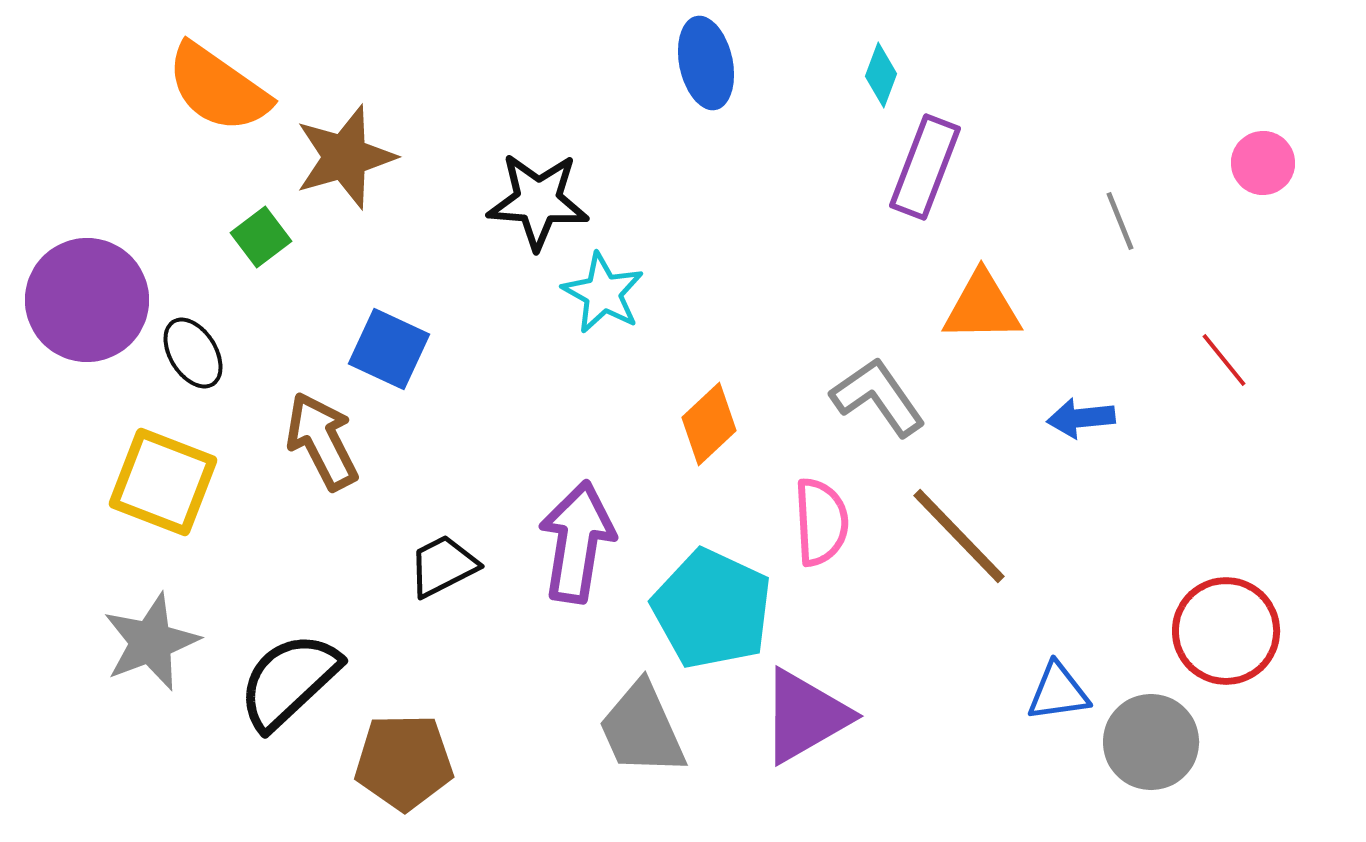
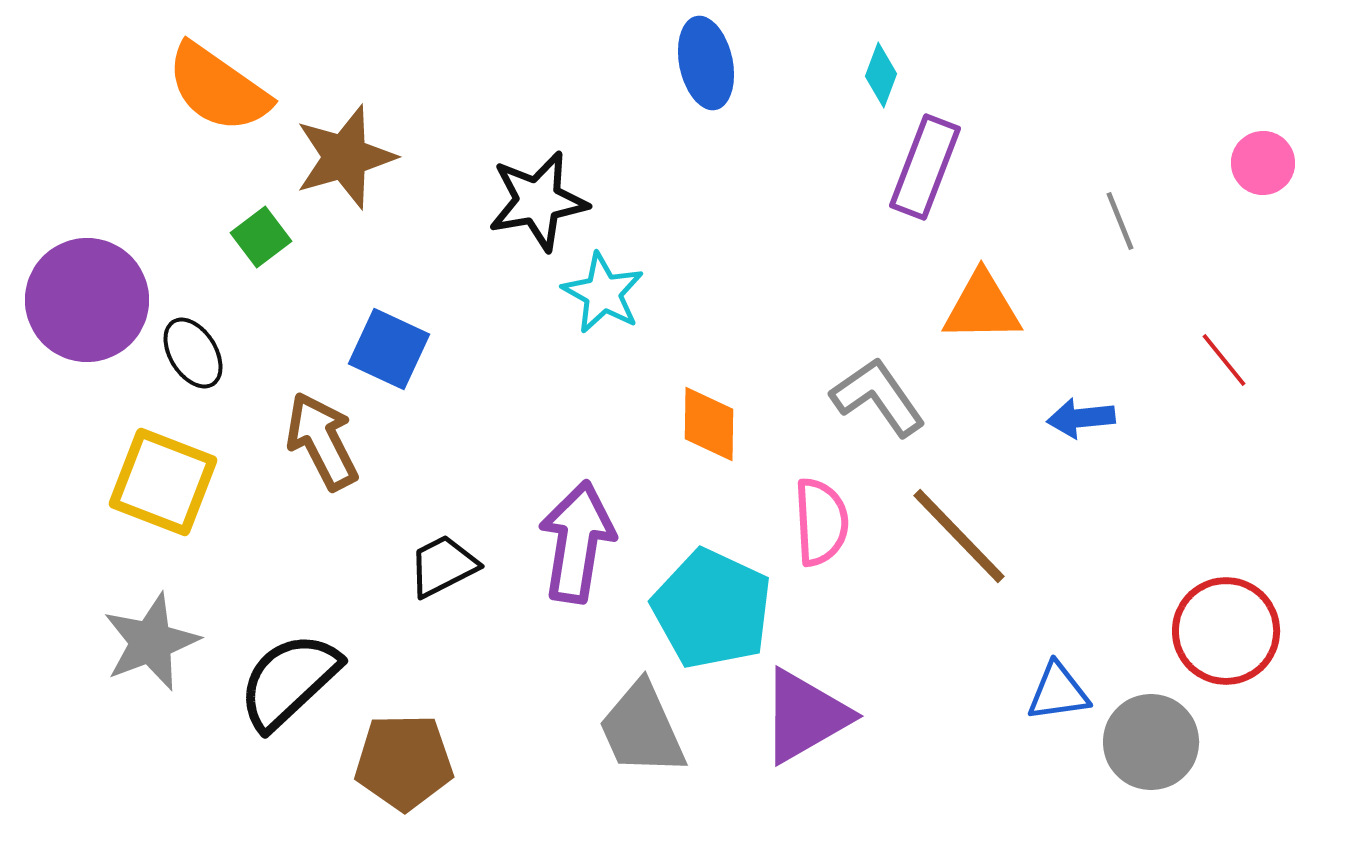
black star: rotated 14 degrees counterclockwise
orange diamond: rotated 46 degrees counterclockwise
